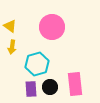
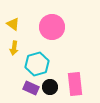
yellow triangle: moved 3 px right, 2 px up
yellow arrow: moved 2 px right, 1 px down
purple rectangle: moved 1 px up; rotated 63 degrees counterclockwise
